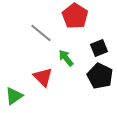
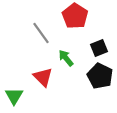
gray line: rotated 15 degrees clockwise
green triangle: rotated 24 degrees counterclockwise
